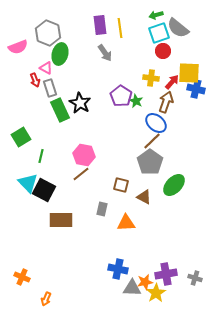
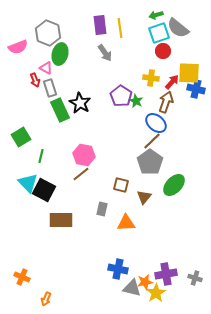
brown triangle at (144, 197): rotated 42 degrees clockwise
gray triangle at (132, 288): rotated 12 degrees clockwise
